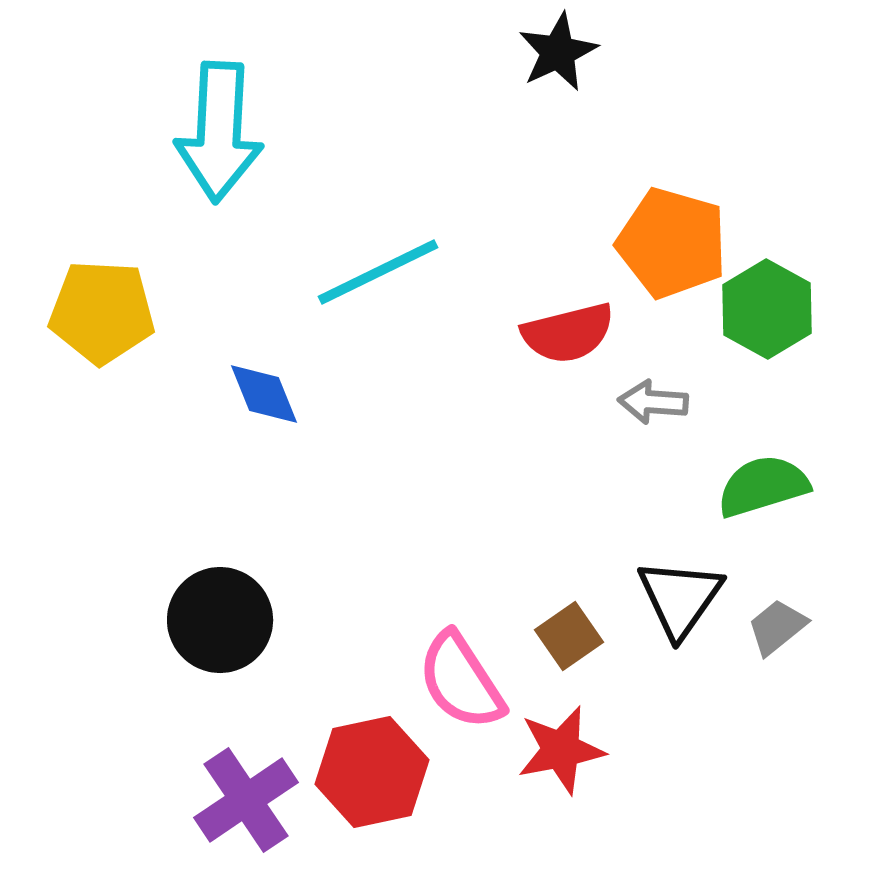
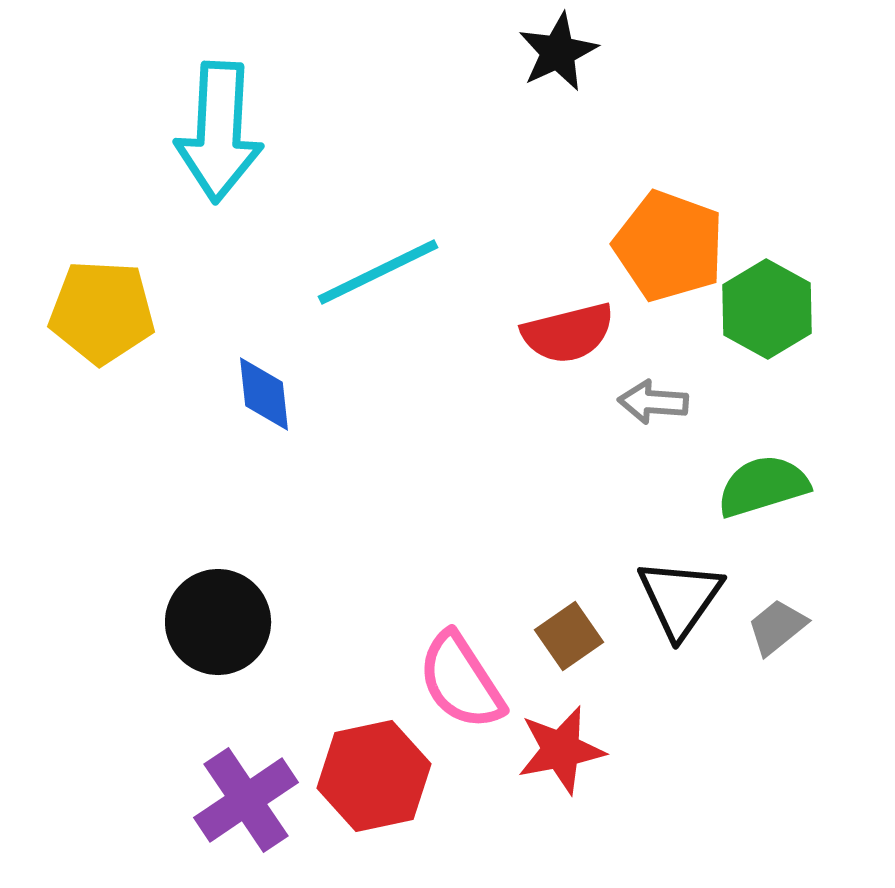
orange pentagon: moved 3 px left, 3 px down; rotated 4 degrees clockwise
blue diamond: rotated 16 degrees clockwise
black circle: moved 2 px left, 2 px down
red hexagon: moved 2 px right, 4 px down
